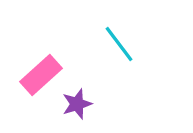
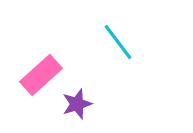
cyan line: moved 1 px left, 2 px up
